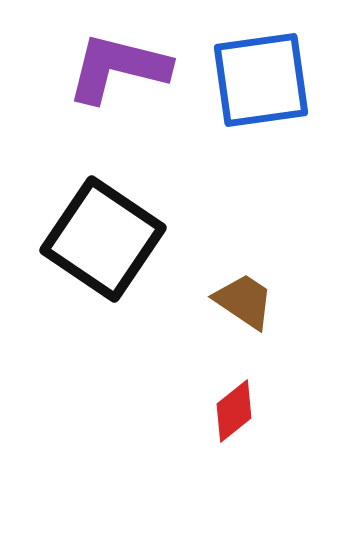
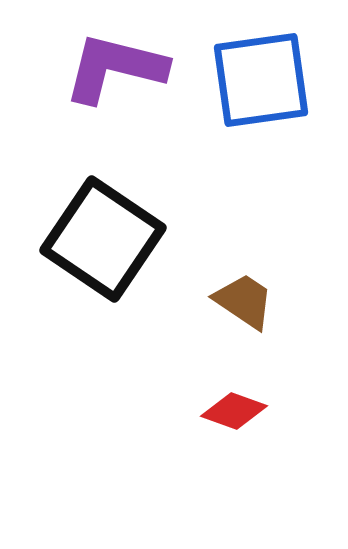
purple L-shape: moved 3 px left
red diamond: rotated 58 degrees clockwise
